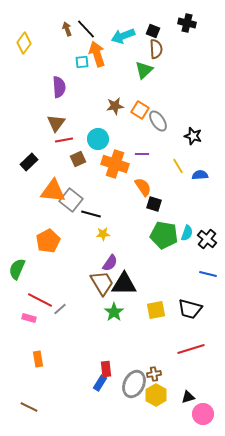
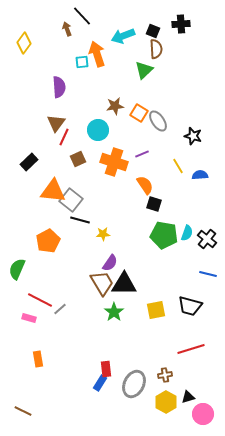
black cross at (187, 23): moved 6 px left, 1 px down; rotated 18 degrees counterclockwise
black line at (86, 29): moved 4 px left, 13 px up
orange square at (140, 110): moved 1 px left, 3 px down
cyan circle at (98, 139): moved 9 px up
red line at (64, 140): moved 3 px up; rotated 54 degrees counterclockwise
purple line at (142, 154): rotated 24 degrees counterclockwise
orange cross at (115, 164): moved 1 px left, 2 px up
orange semicircle at (143, 187): moved 2 px right, 2 px up
black line at (91, 214): moved 11 px left, 6 px down
black trapezoid at (190, 309): moved 3 px up
brown cross at (154, 374): moved 11 px right, 1 px down
yellow hexagon at (156, 395): moved 10 px right, 7 px down
brown line at (29, 407): moved 6 px left, 4 px down
